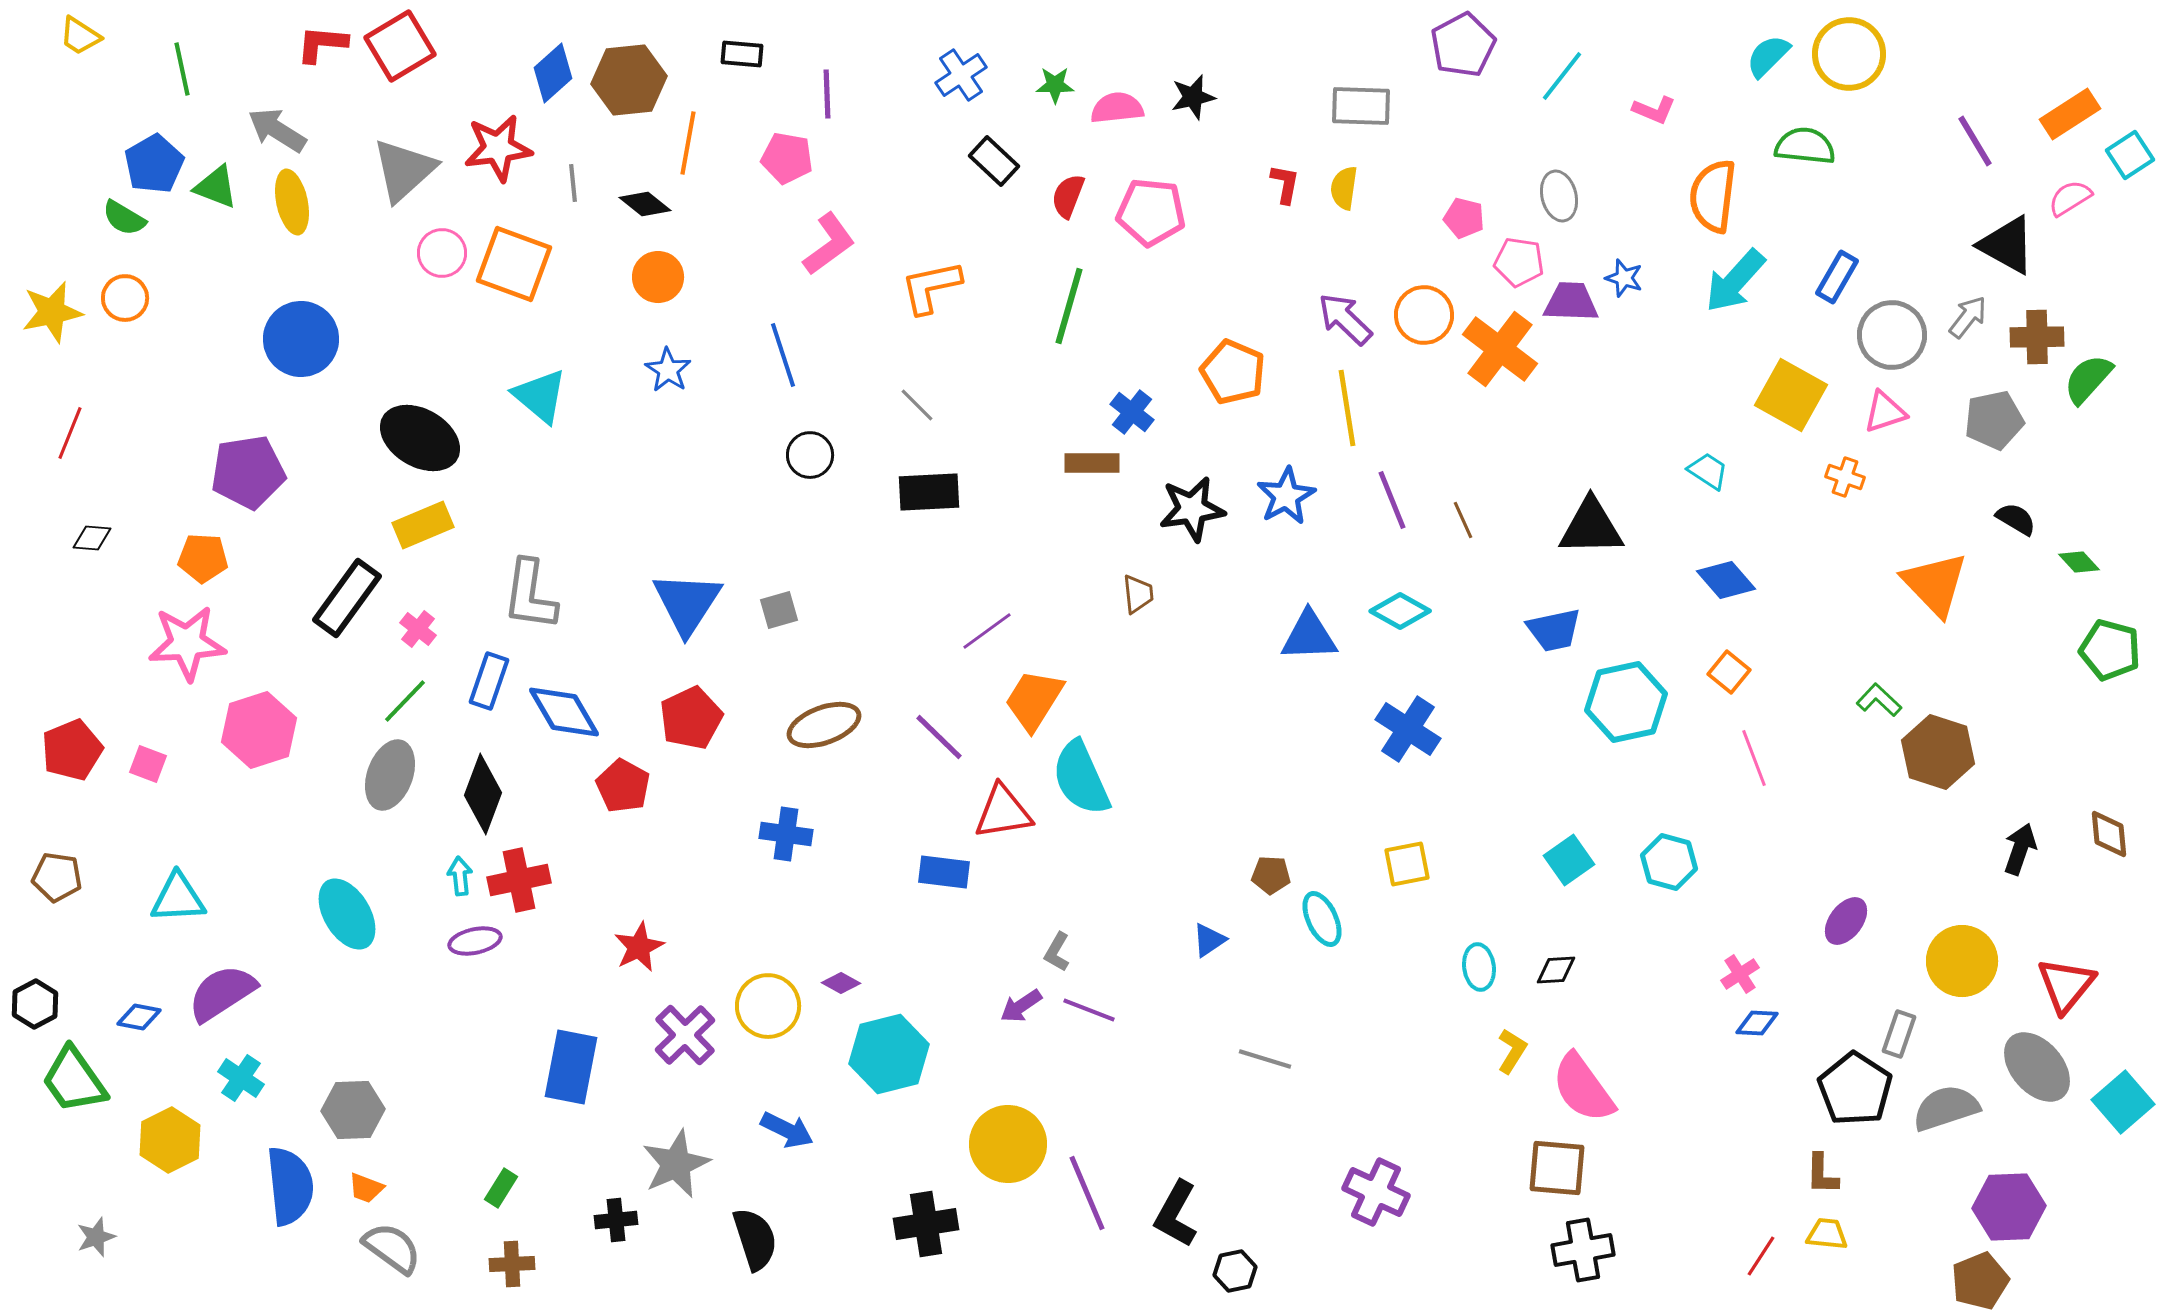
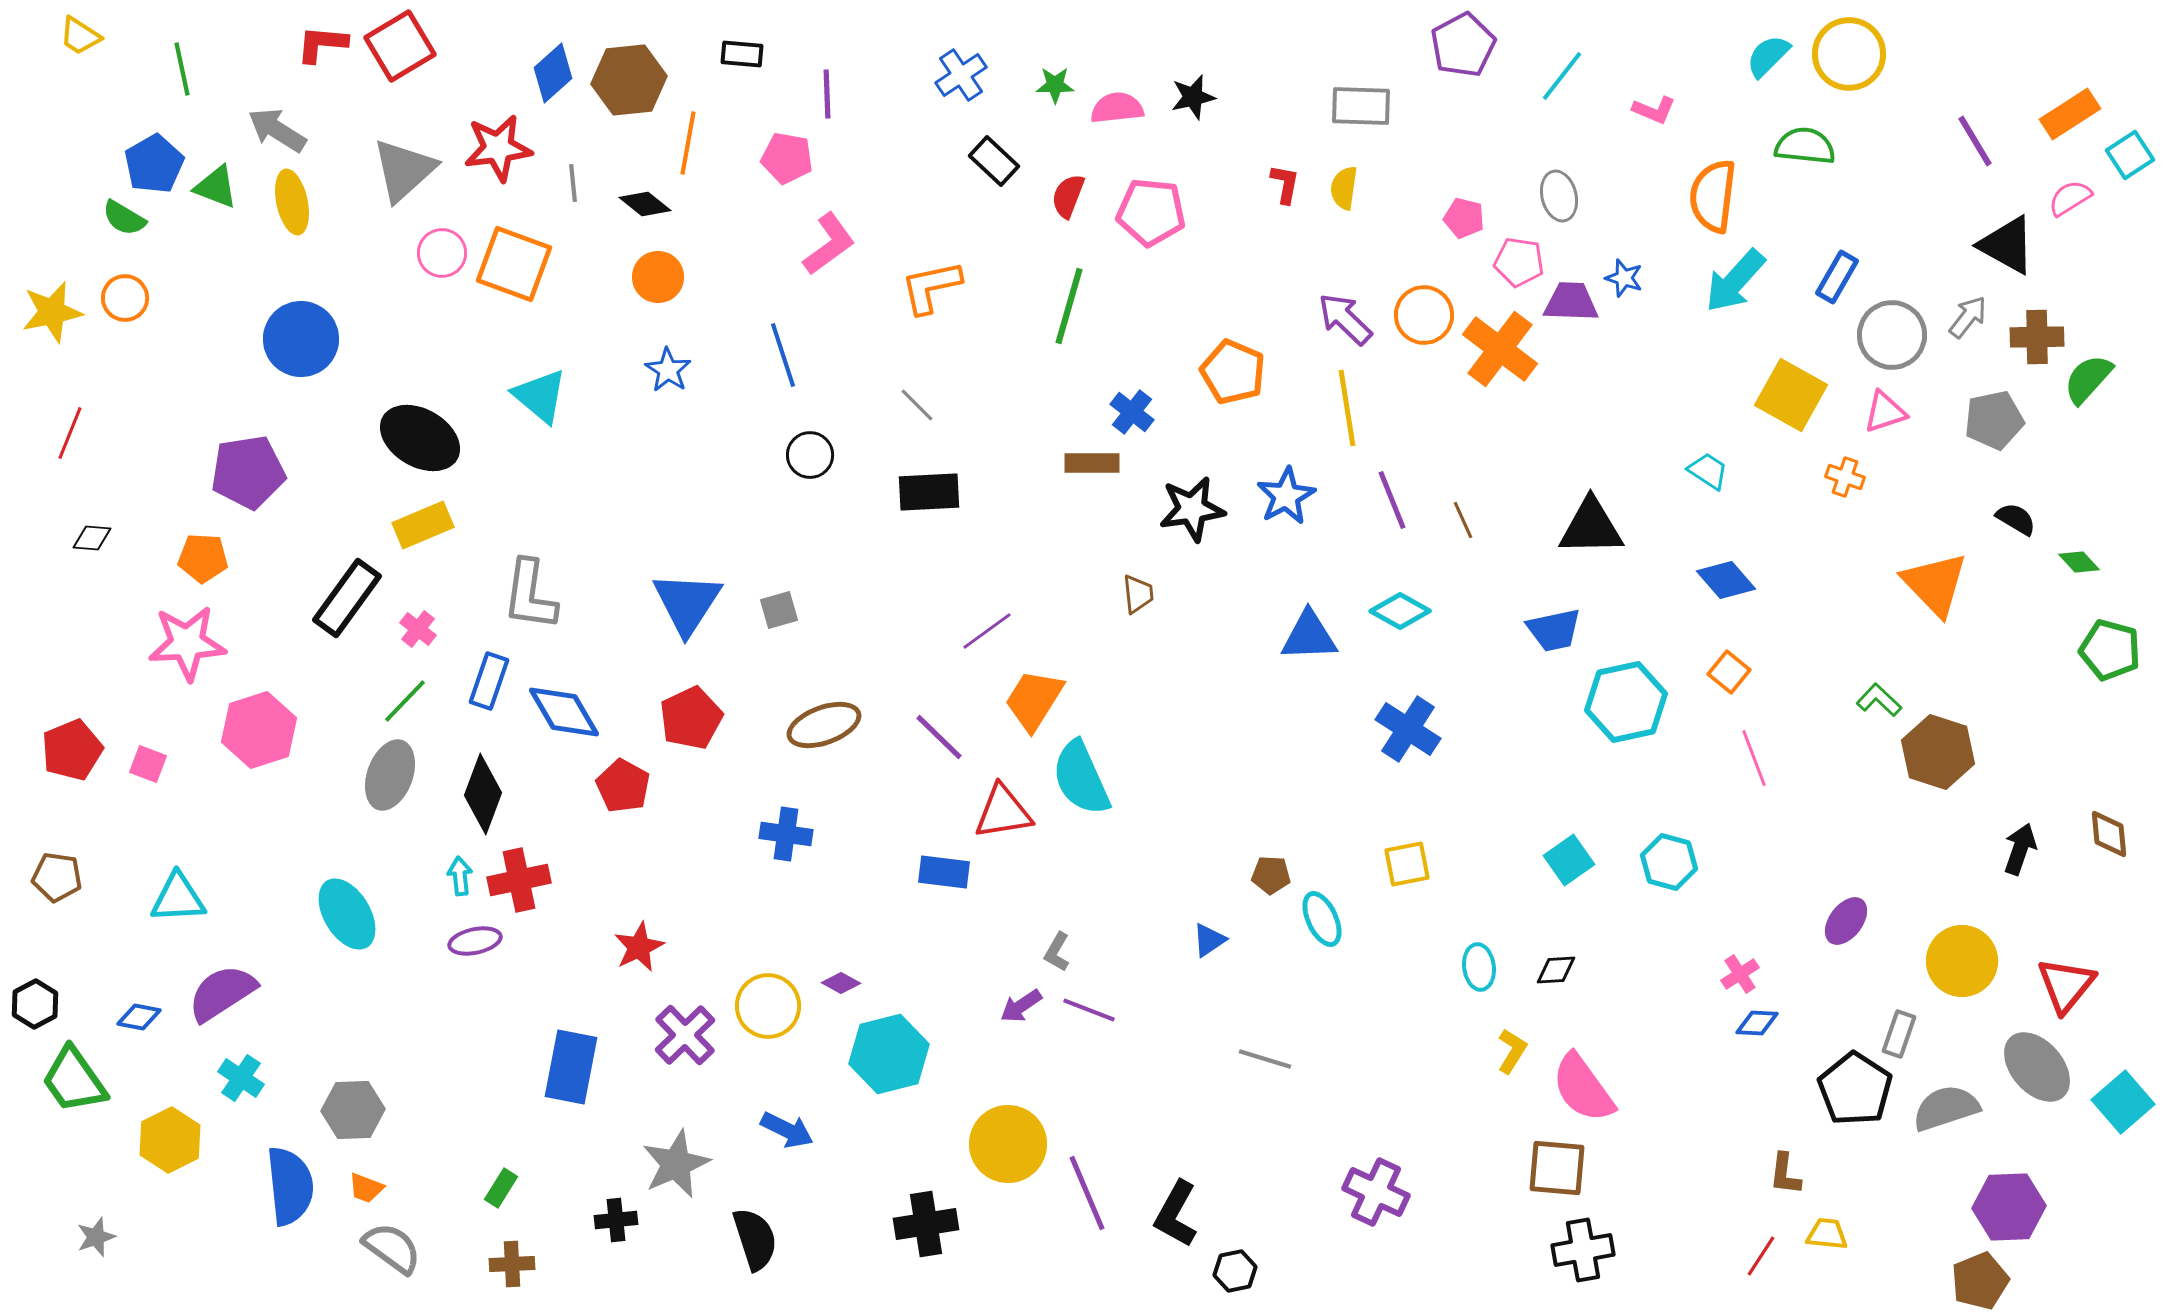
brown L-shape at (1822, 1174): moved 37 px left; rotated 6 degrees clockwise
